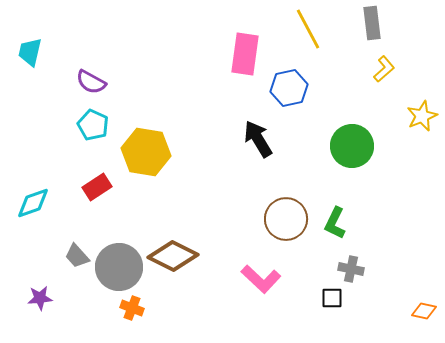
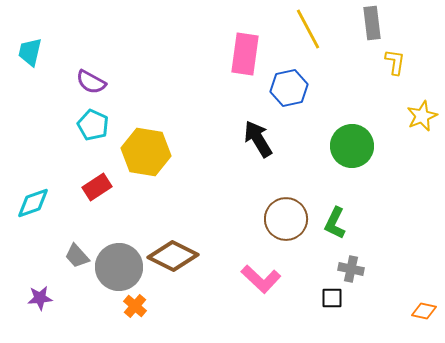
yellow L-shape: moved 11 px right, 7 px up; rotated 40 degrees counterclockwise
orange cross: moved 3 px right, 2 px up; rotated 20 degrees clockwise
